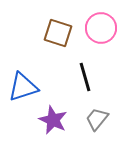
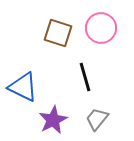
blue triangle: rotated 44 degrees clockwise
purple star: rotated 20 degrees clockwise
